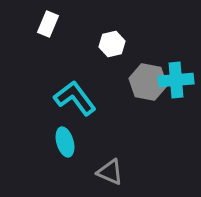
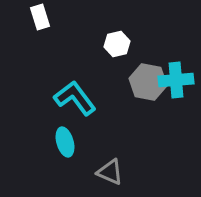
white rectangle: moved 8 px left, 7 px up; rotated 40 degrees counterclockwise
white hexagon: moved 5 px right
